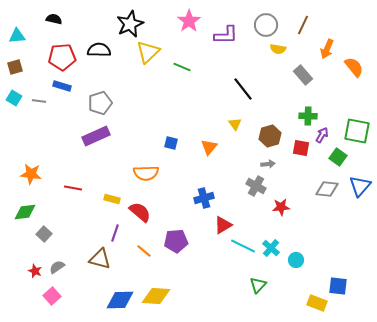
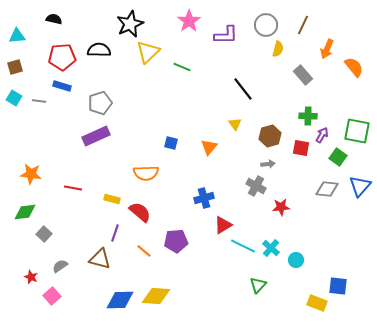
yellow semicircle at (278, 49): rotated 84 degrees counterclockwise
gray semicircle at (57, 267): moved 3 px right, 1 px up
red star at (35, 271): moved 4 px left, 6 px down
